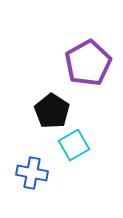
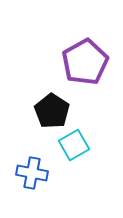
purple pentagon: moved 3 px left, 1 px up
